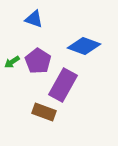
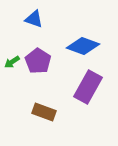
blue diamond: moved 1 px left
purple rectangle: moved 25 px right, 2 px down
